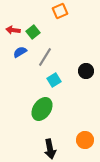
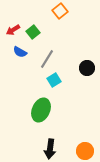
orange square: rotated 14 degrees counterclockwise
red arrow: rotated 40 degrees counterclockwise
blue semicircle: rotated 120 degrees counterclockwise
gray line: moved 2 px right, 2 px down
black circle: moved 1 px right, 3 px up
green ellipse: moved 1 px left, 1 px down; rotated 10 degrees counterclockwise
orange circle: moved 11 px down
black arrow: rotated 18 degrees clockwise
